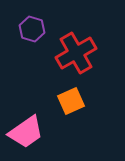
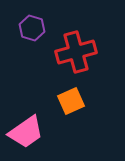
purple hexagon: moved 1 px up
red cross: moved 1 px up; rotated 15 degrees clockwise
